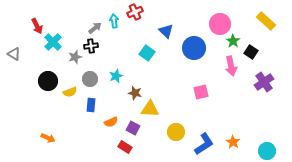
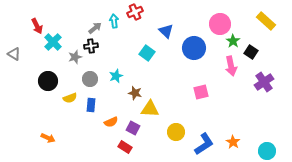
yellow semicircle: moved 6 px down
